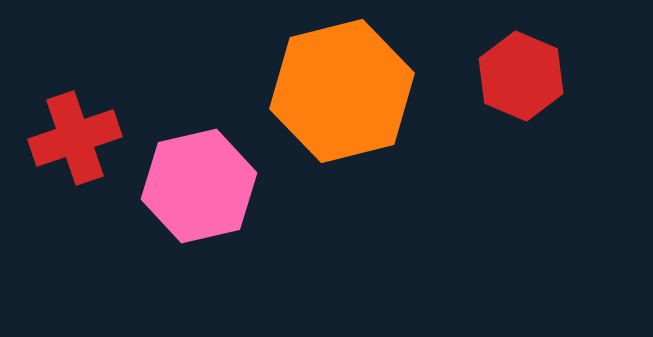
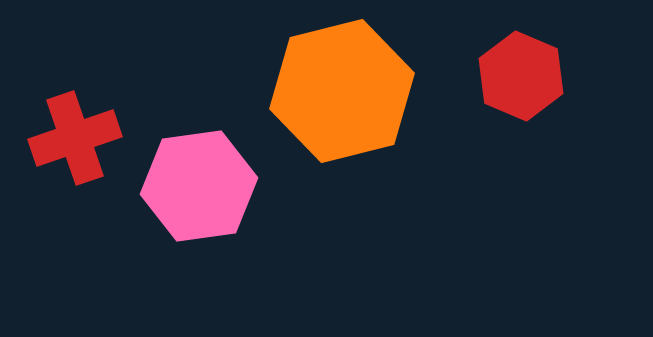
pink hexagon: rotated 5 degrees clockwise
